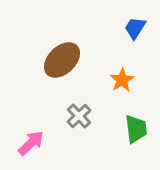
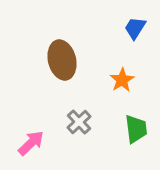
brown ellipse: rotated 60 degrees counterclockwise
gray cross: moved 6 px down
